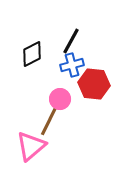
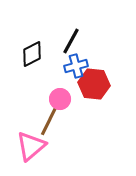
blue cross: moved 4 px right, 1 px down
